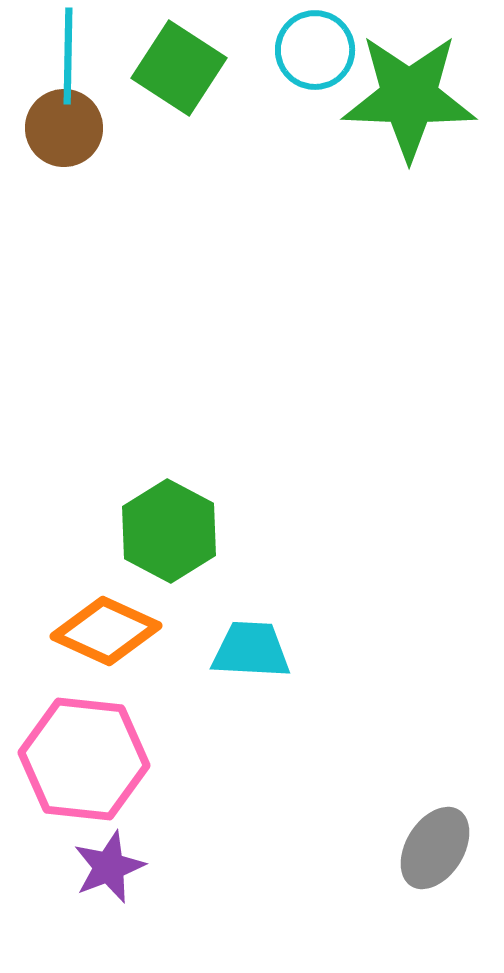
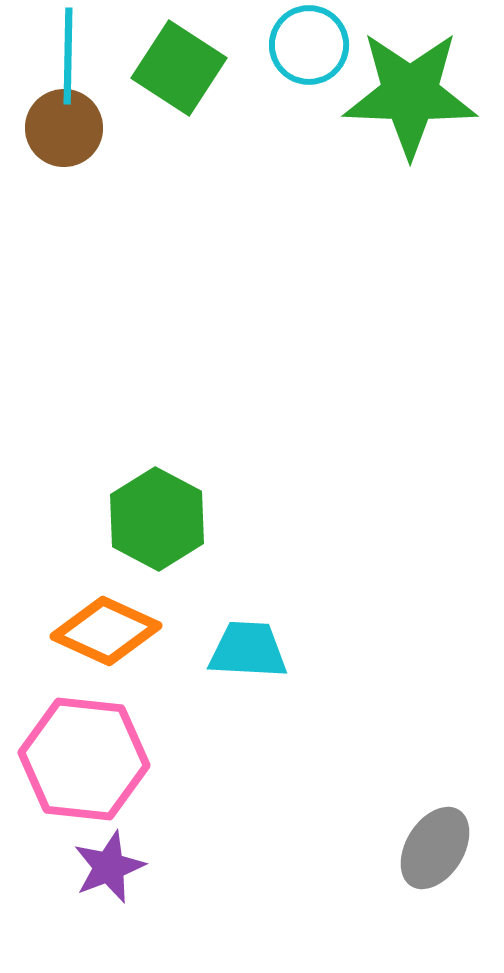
cyan circle: moved 6 px left, 5 px up
green star: moved 1 px right, 3 px up
green hexagon: moved 12 px left, 12 px up
cyan trapezoid: moved 3 px left
